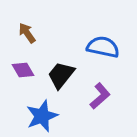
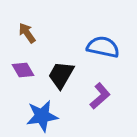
black trapezoid: rotated 8 degrees counterclockwise
blue star: rotated 12 degrees clockwise
